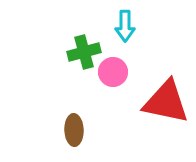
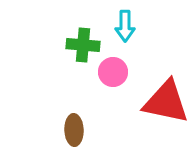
green cross: moved 1 px left, 7 px up; rotated 20 degrees clockwise
